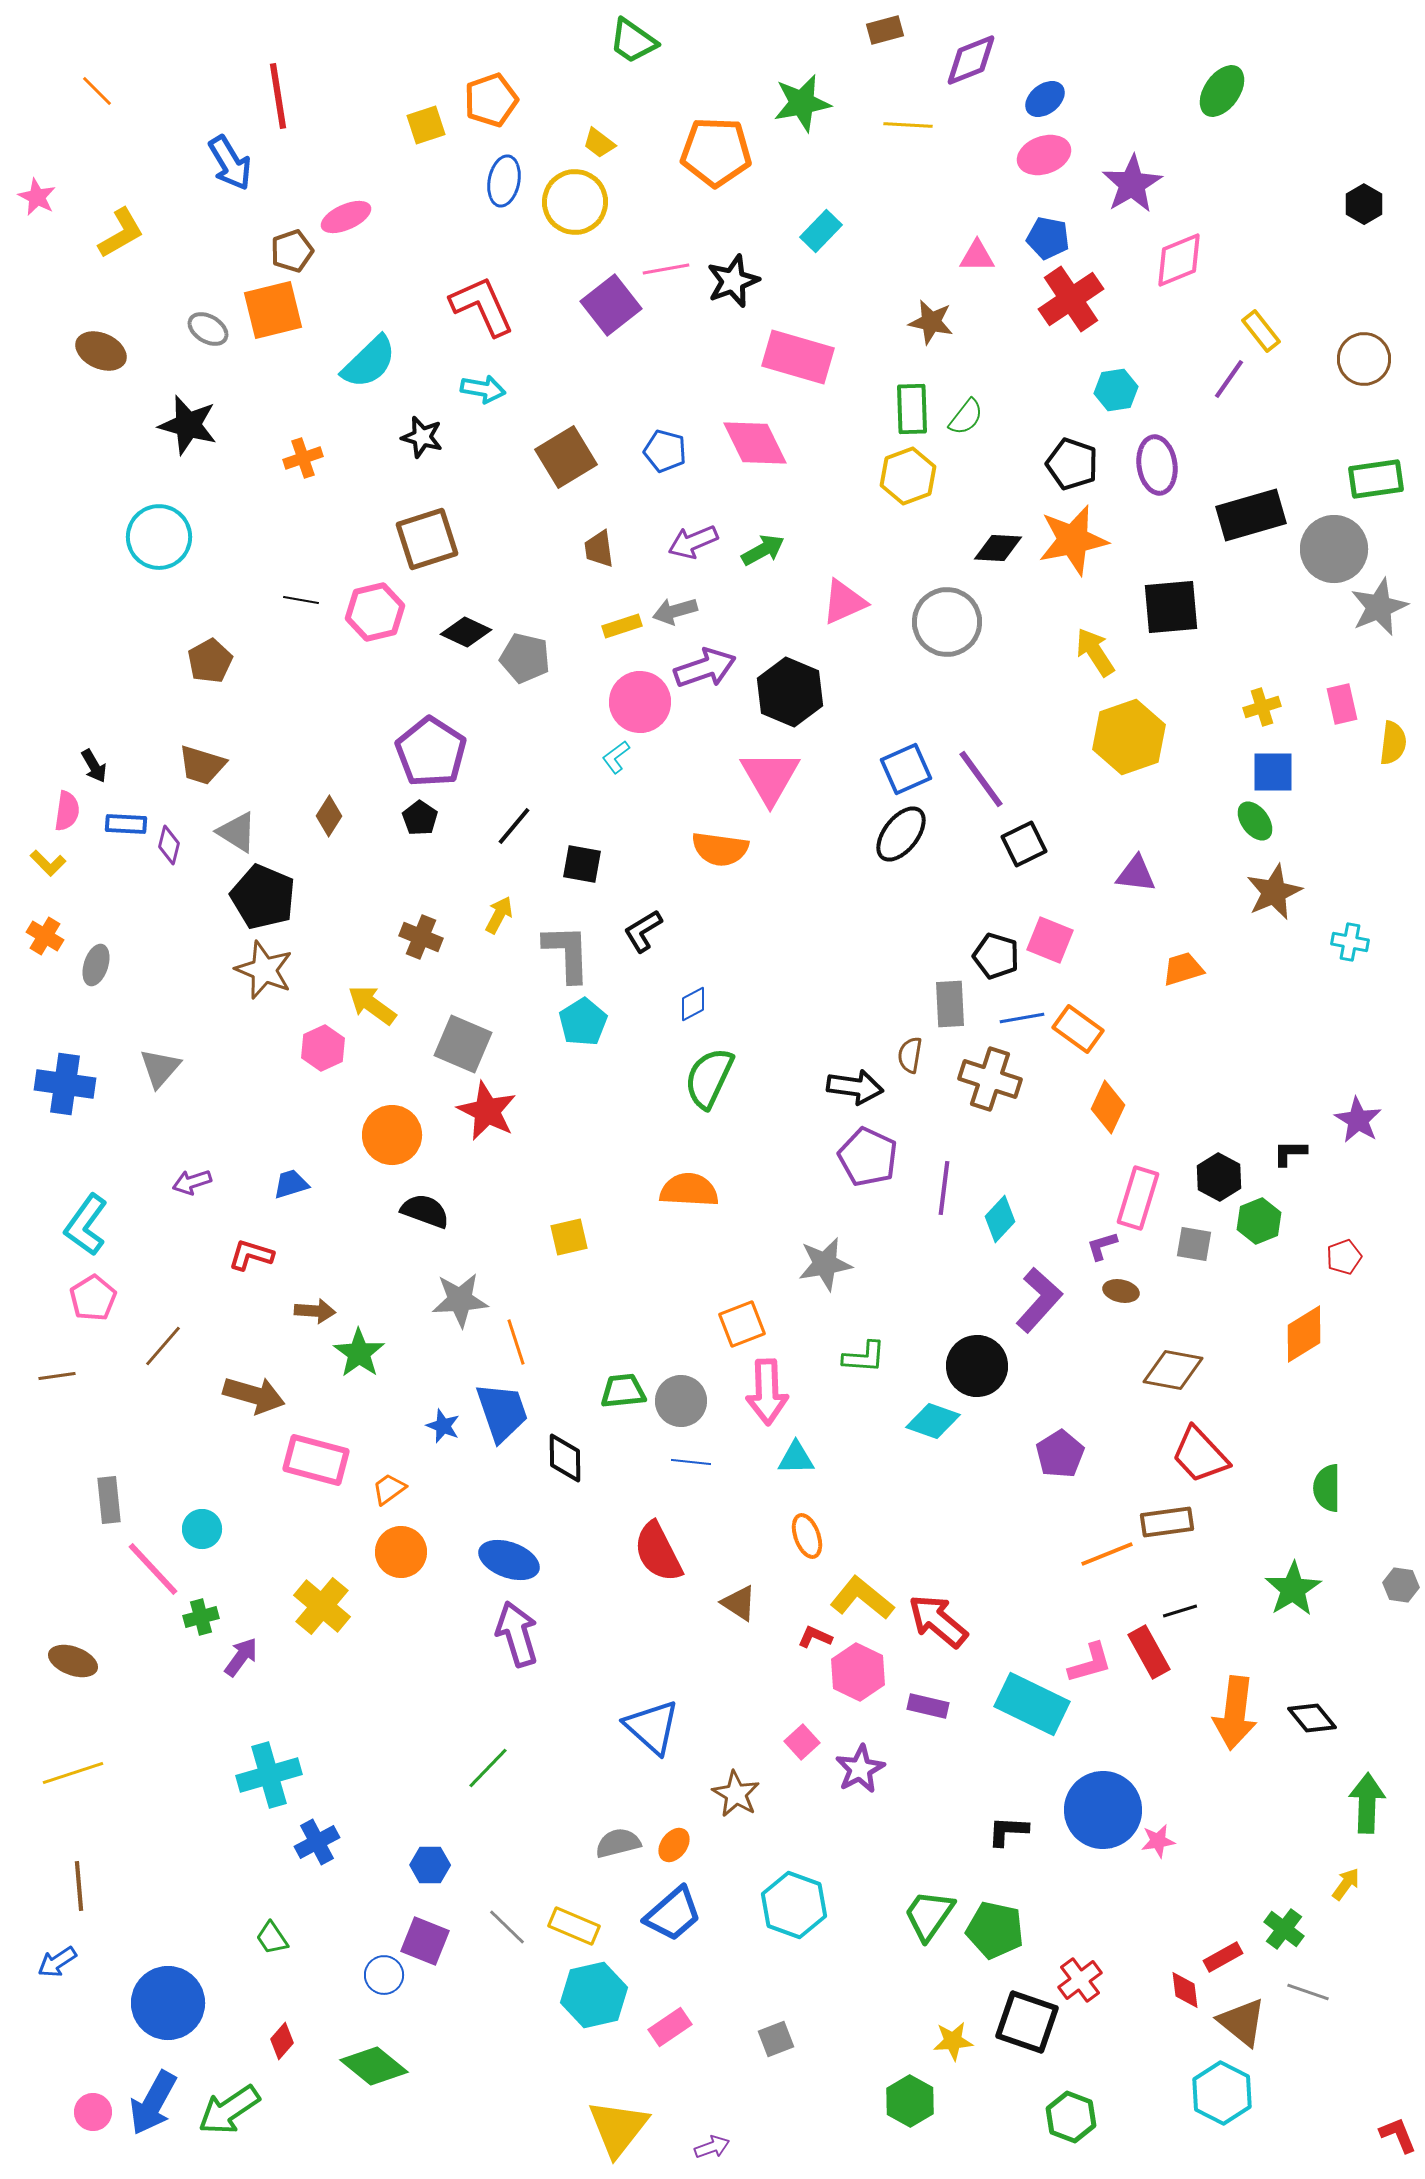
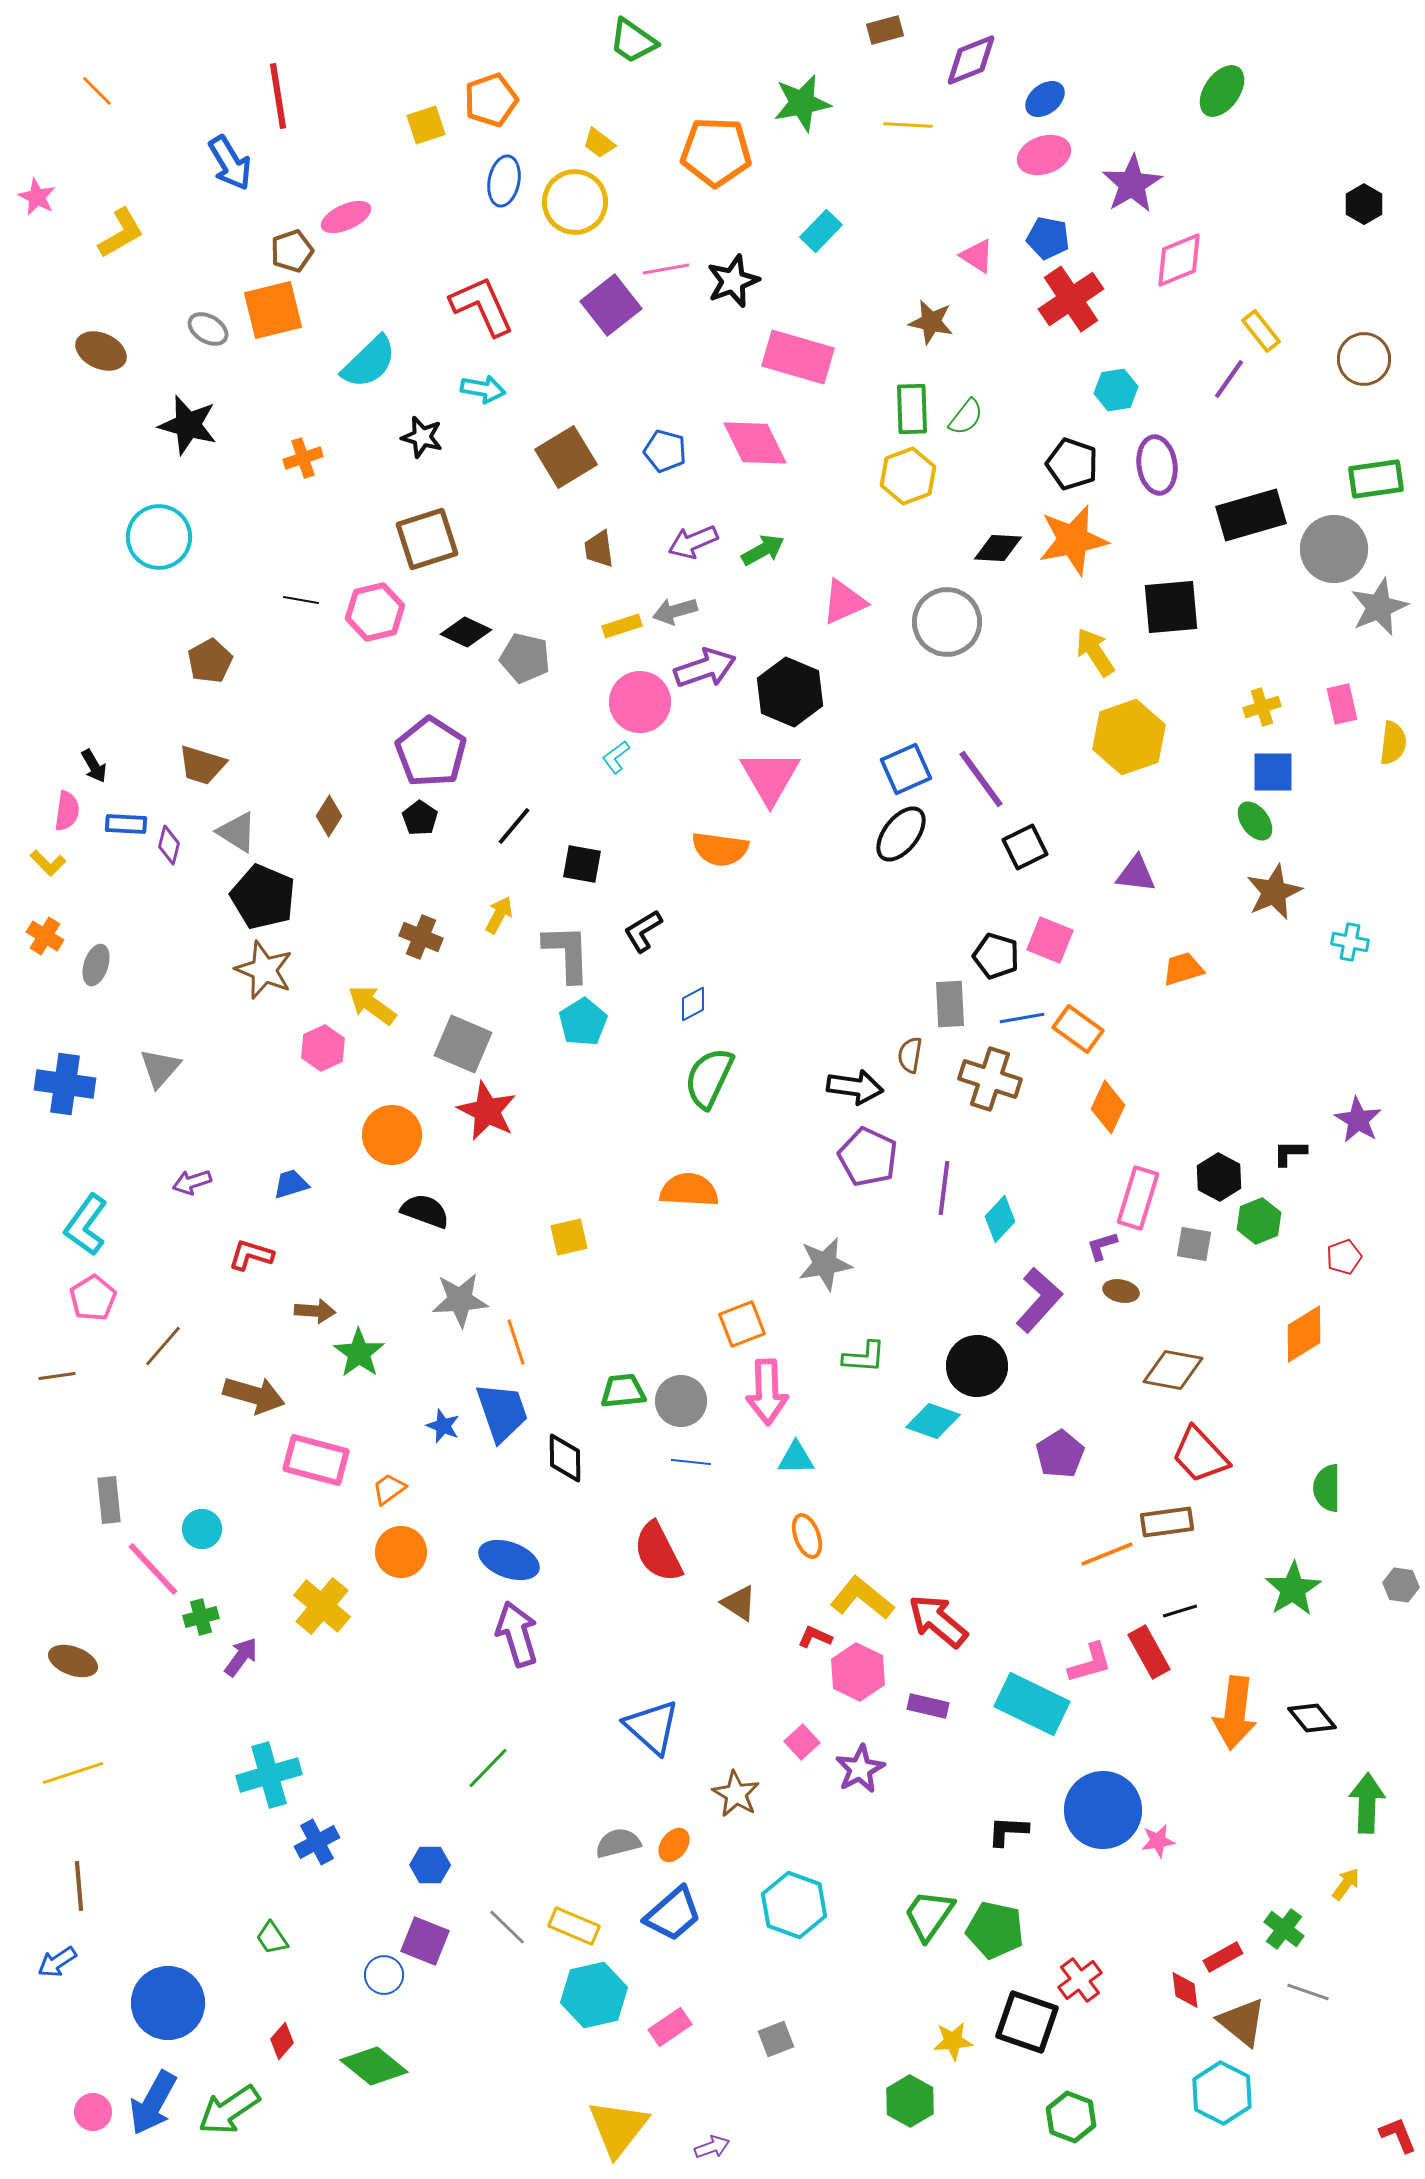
pink triangle at (977, 256): rotated 33 degrees clockwise
black square at (1024, 844): moved 1 px right, 3 px down
